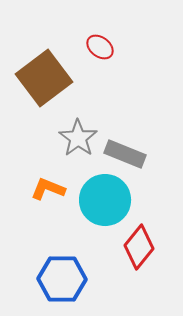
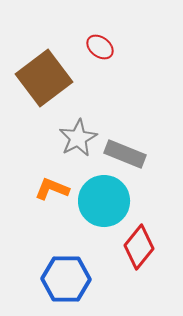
gray star: rotated 9 degrees clockwise
orange L-shape: moved 4 px right
cyan circle: moved 1 px left, 1 px down
blue hexagon: moved 4 px right
